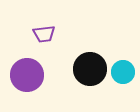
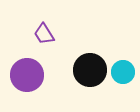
purple trapezoid: rotated 65 degrees clockwise
black circle: moved 1 px down
